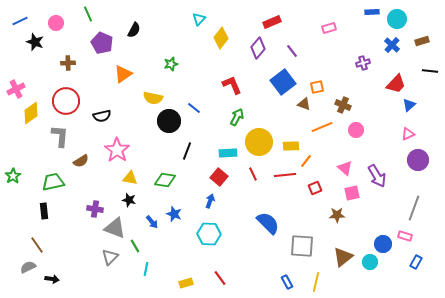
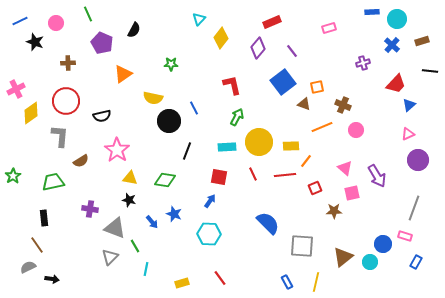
green star at (171, 64): rotated 16 degrees clockwise
red L-shape at (232, 85): rotated 10 degrees clockwise
blue line at (194, 108): rotated 24 degrees clockwise
cyan rectangle at (228, 153): moved 1 px left, 6 px up
red square at (219, 177): rotated 30 degrees counterclockwise
blue arrow at (210, 201): rotated 16 degrees clockwise
purple cross at (95, 209): moved 5 px left
black rectangle at (44, 211): moved 7 px down
brown star at (337, 215): moved 3 px left, 4 px up
yellow rectangle at (186, 283): moved 4 px left
